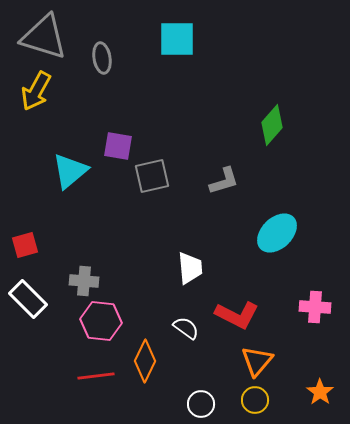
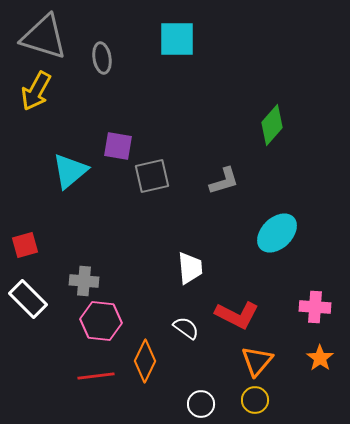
orange star: moved 34 px up
